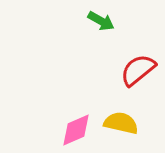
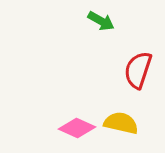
red semicircle: rotated 33 degrees counterclockwise
pink diamond: moved 1 px right, 2 px up; rotated 48 degrees clockwise
